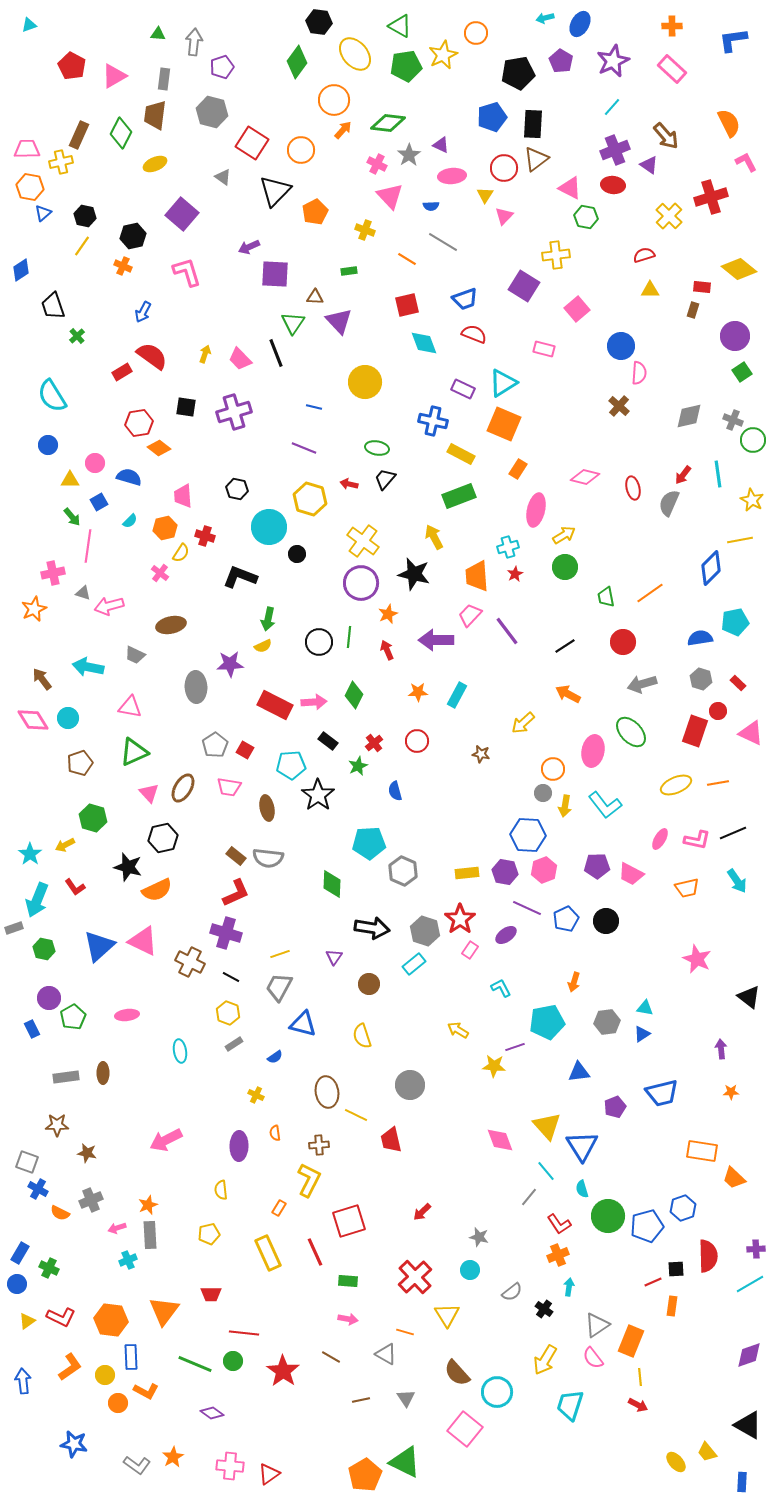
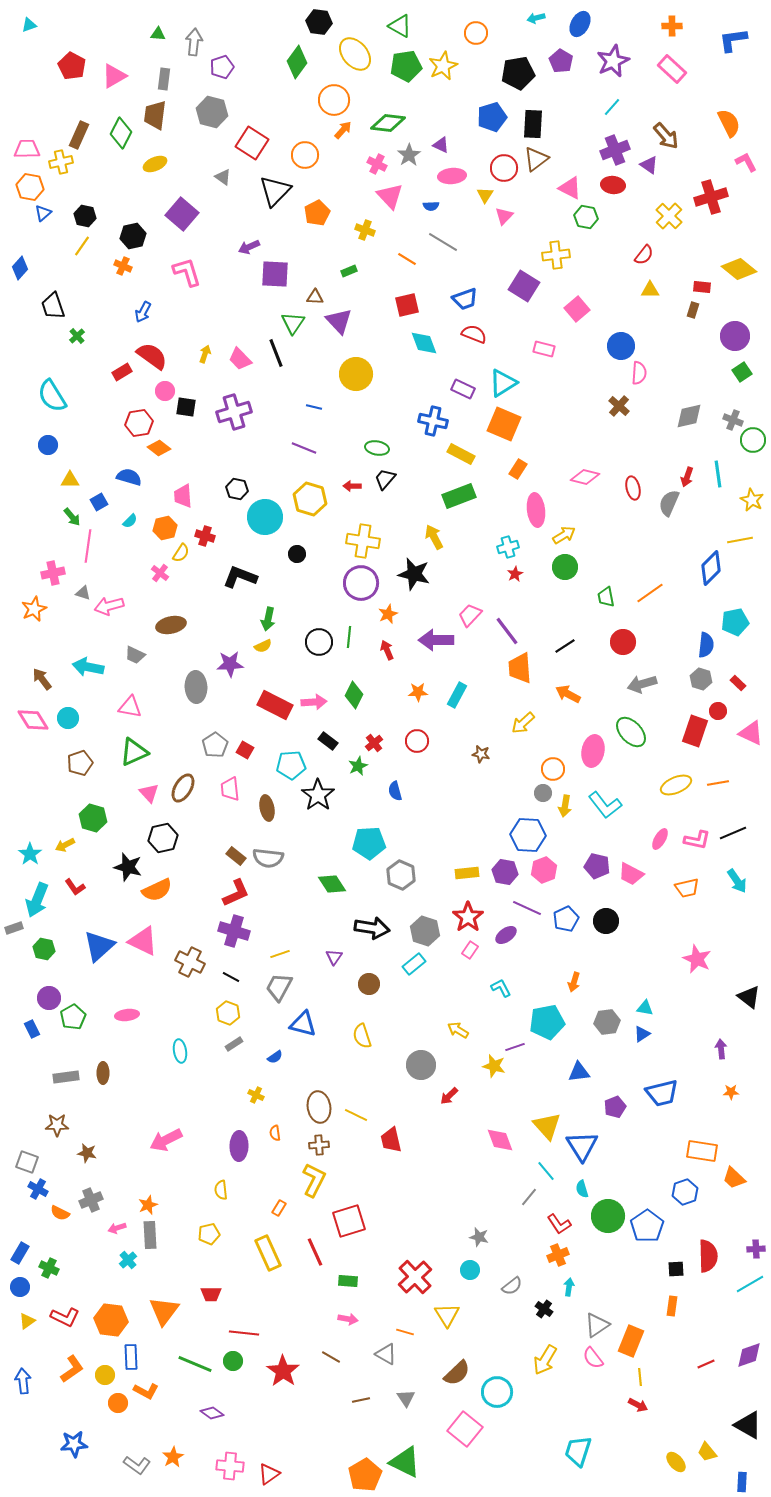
cyan arrow at (545, 18): moved 9 px left
yellow star at (443, 55): moved 11 px down
orange circle at (301, 150): moved 4 px right, 5 px down
orange pentagon at (315, 212): moved 2 px right, 1 px down
red semicircle at (644, 255): rotated 145 degrees clockwise
blue diamond at (21, 270): moved 1 px left, 2 px up; rotated 15 degrees counterclockwise
green rectangle at (349, 271): rotated 14 degrees counterclockwise
yellow circle at (365, 382): moved 9 px left, 8 px up
pink circle at (95, 463): moved 70 px right, 72 px up
red arrow at (683, 475): moved 4 px right, 2 px down; rotated 18 degrees counterclockwise
red arrow at (349, 484): moved 3 px right, 2 px down; rotated 12 degrees counterclockwise
pink ellipse at (536, 510): rotated 20 degrees counterclockwise
cyan circle at (269, 527): moved 4 px left, 10 px up
yellow cross at (363, 541): rotated 28 degrees counterclockwise
orange trapezoid at (477, 576): moved 43 px right, 92 px down
blue semicircle at (700, 638): moved 6 px right, 7 px down; rotated 105 degrees clockwise
pink trapezoid at (229, 787): moved 1 px right, 2 px down; rotated 75 degrees clockwise
purple pentagon at (597, 866): rotated 15 degrees clockwise
gray hexagon at (403, 871): moved 2 px left, 4 px down
green diamond at (332, 884): rotated 36 degrees counterclockwise
red star at (460, 919): moved 8 px right, 2 px up
purple cross at (226, 933): moved 8 px right, 2 px up
yellow star at (494, 1066): rotated 10 degrees clockwise
gray circle at (410, 1085): moved 11 px right, 20 px up
brown ellipse at (327, 1092): moved 8 px left, 15 px down
yellow L-shape at (309, 1180): moved 5 px right
blue hexagon at (683, 1208): moved 2 px right, 16 px up
red arrow at (422, 1212): moved 27 px right, 116 px up
blue pentagon at (647, 1226): rotated 20 degrees counterclockwise
cyan cross at (128, 1260): rotated 18 degrees counterclockwise
red line at (653, 1282): moved 53 px right, 82 px down
blue circle at (17, 1284): moved 3 px right, 3 px down
gray semicircle at (512, 1292): moved 6 px up
red L-shape at (61, 1317): moved 4 px right
orange L-shape at (70, 1367): moved 2 px right, 2 px down
brown semicircle at (457, 1373): rotated 92 degrees counterclockwise
cyan trapezoid at (570, 1405): moved 8 px right, 46 px down
blue star at (74, 1444): rotated 16 degrees counterclockwise
